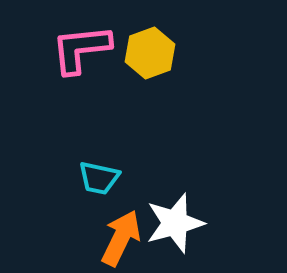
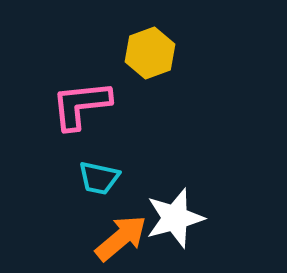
pink L-shape: moved 56 px down
white star: moved 5 px up
orange arrow: rotated 24 degrees clockwise
